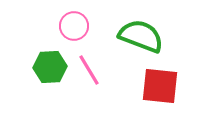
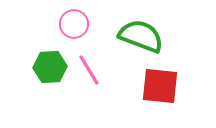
pink circle: moved 2 px up
